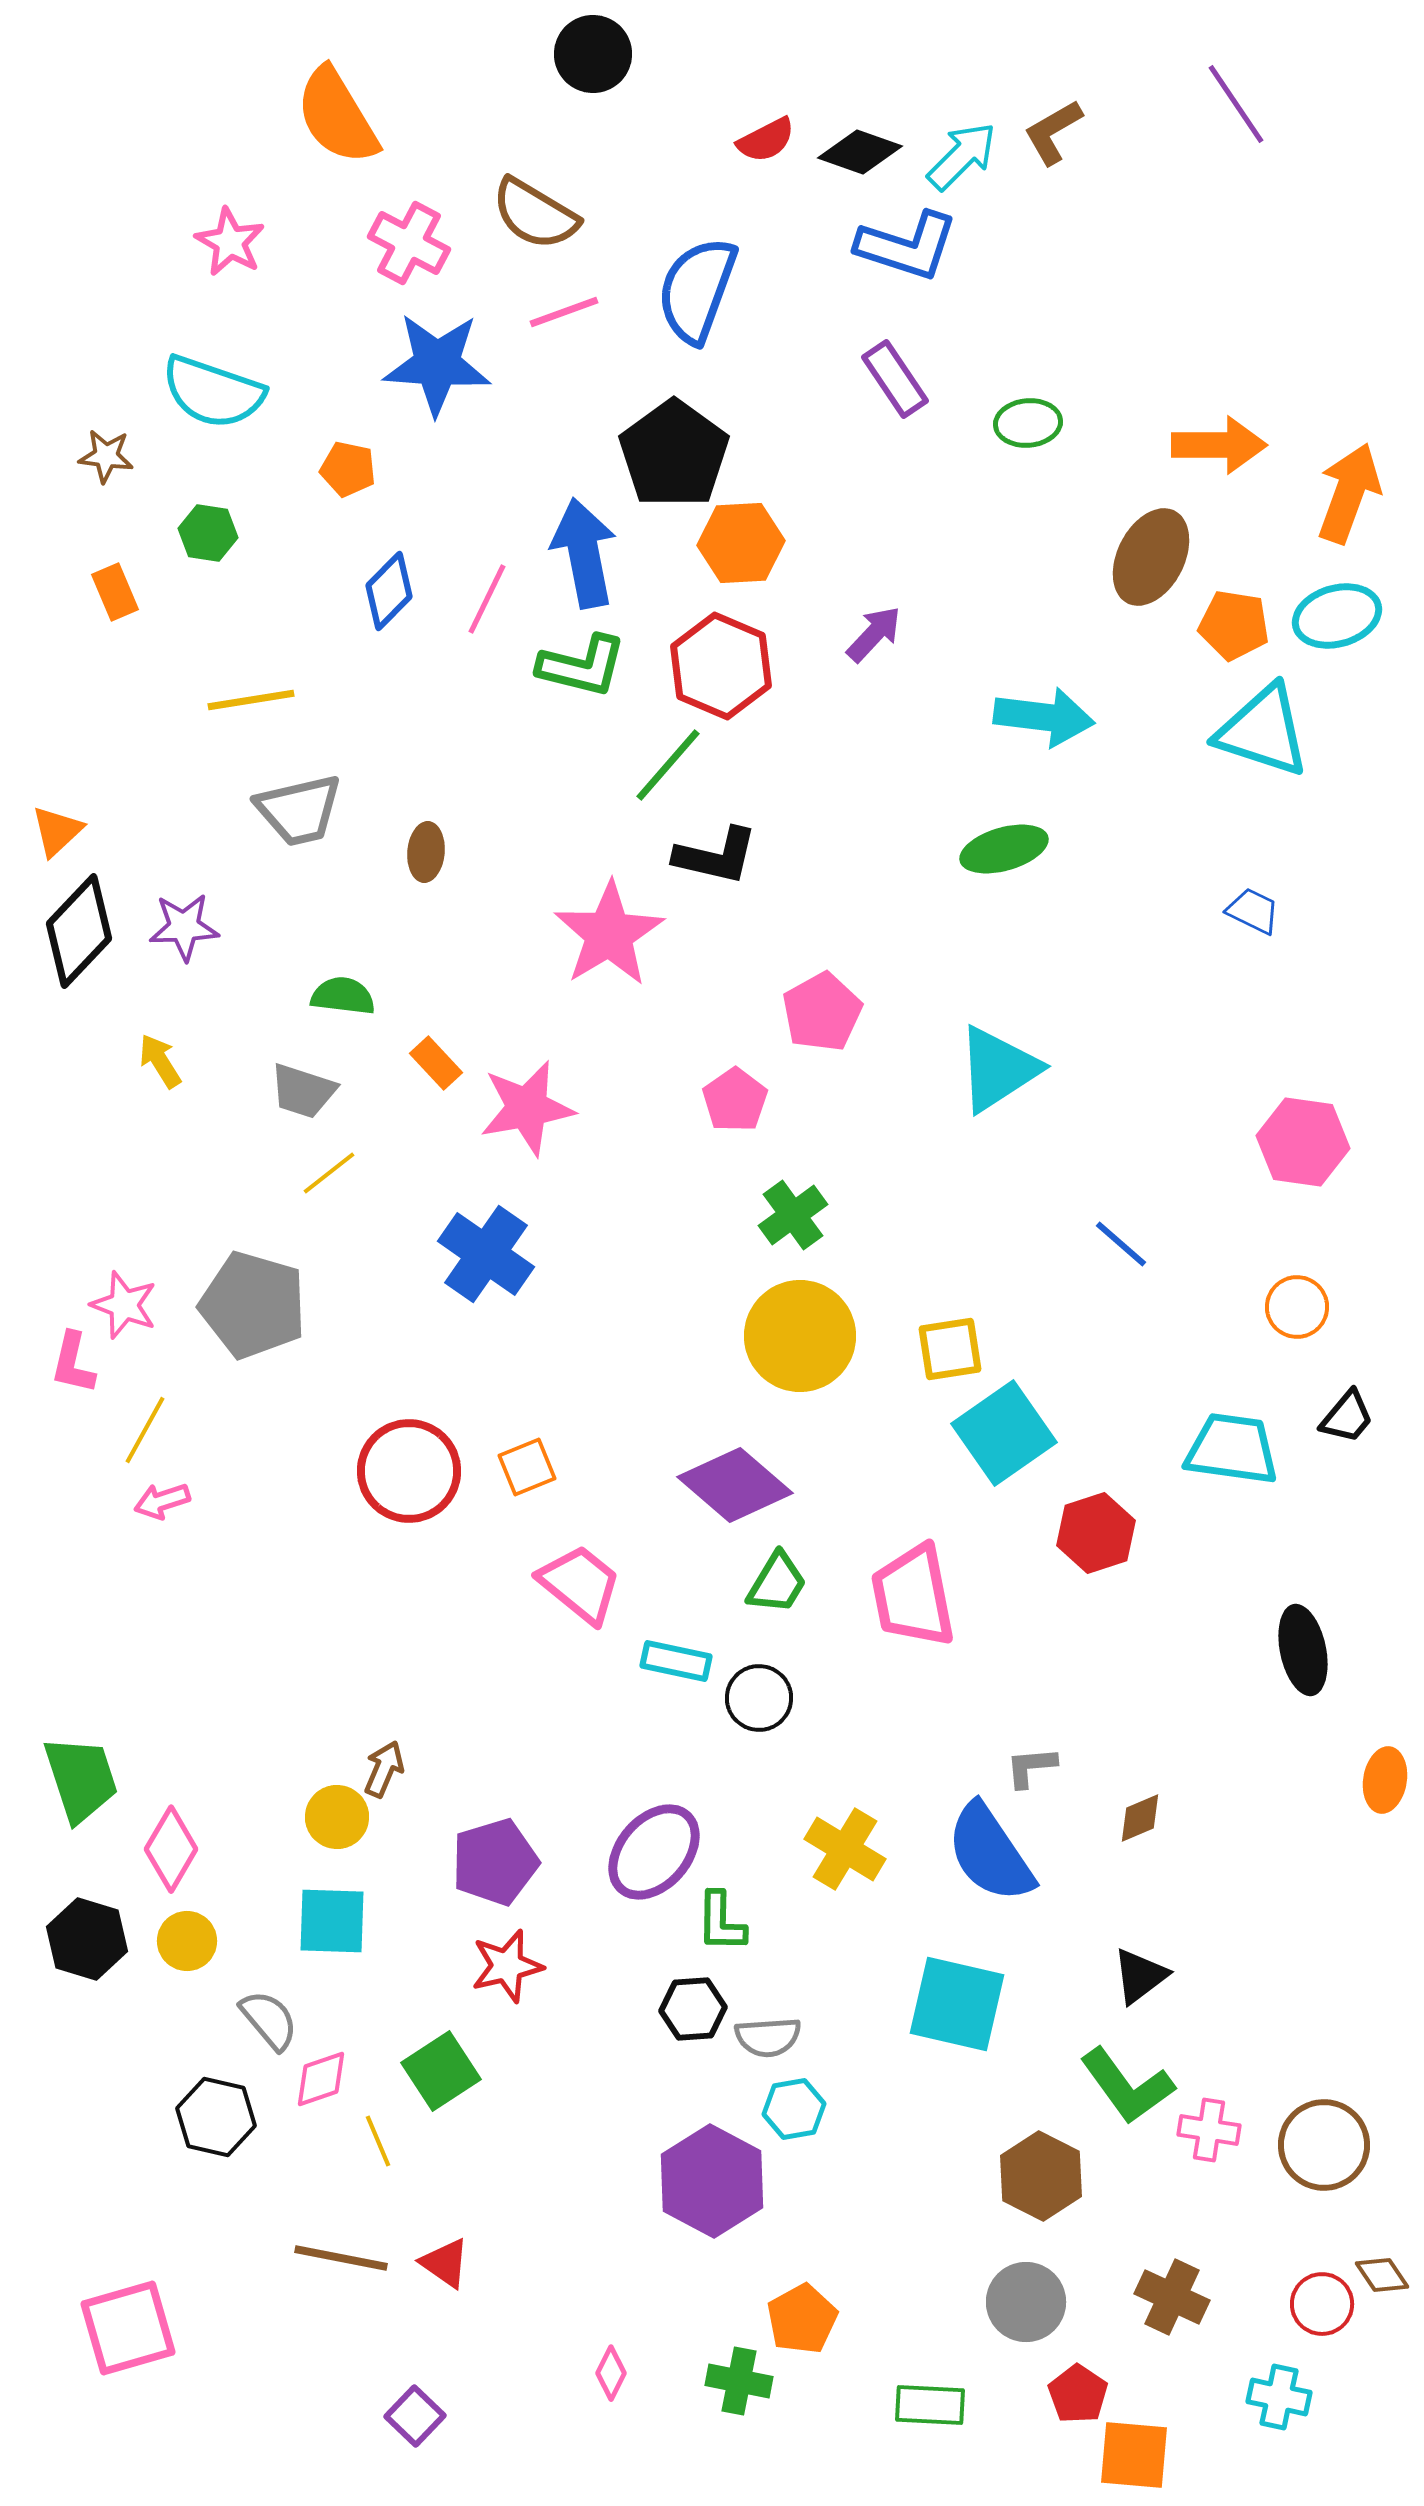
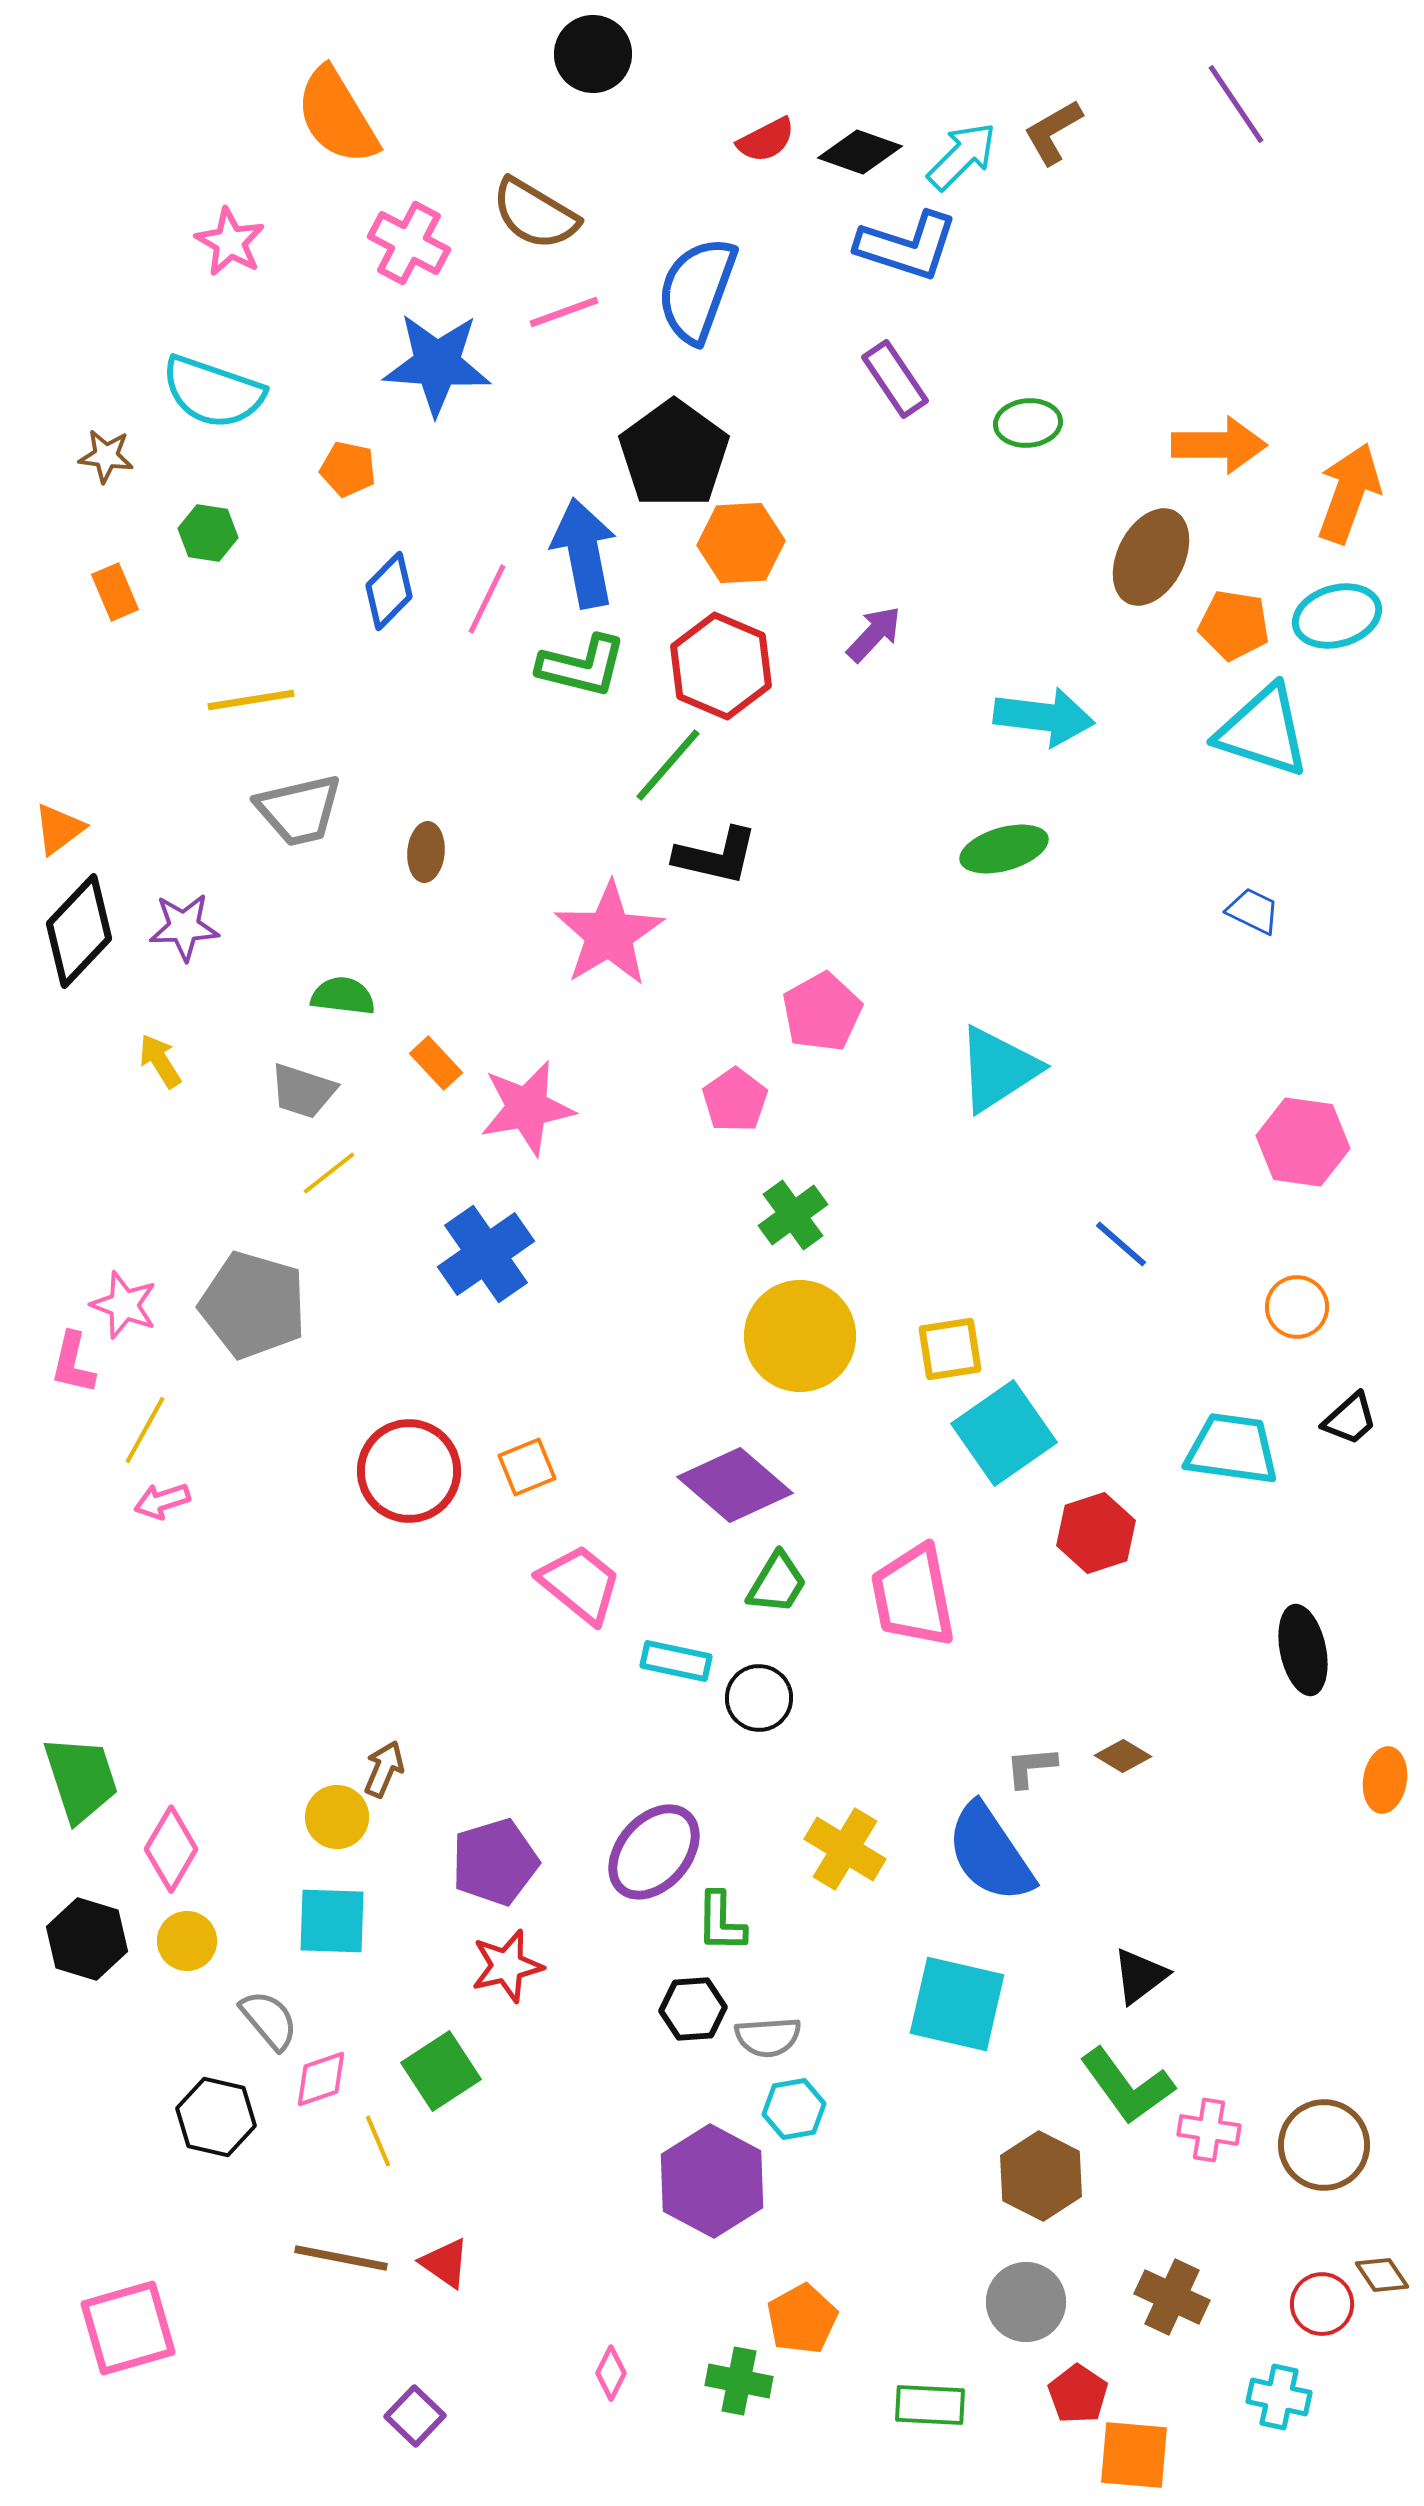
orange triangle at (57, 831): moved 2 px right, 2 px up; rotated 6 degrees clockwise
blue cross at (486, 1254): rotated 20 degrees clockwise
black trapezoid at (1347, 1417): moved 3 px right, 2 px down; rotated 8 degrees clockwise
brown diamond at (1140, 1818): moved 17 px left, 62 px up; rotated 54 degrees clockwise
